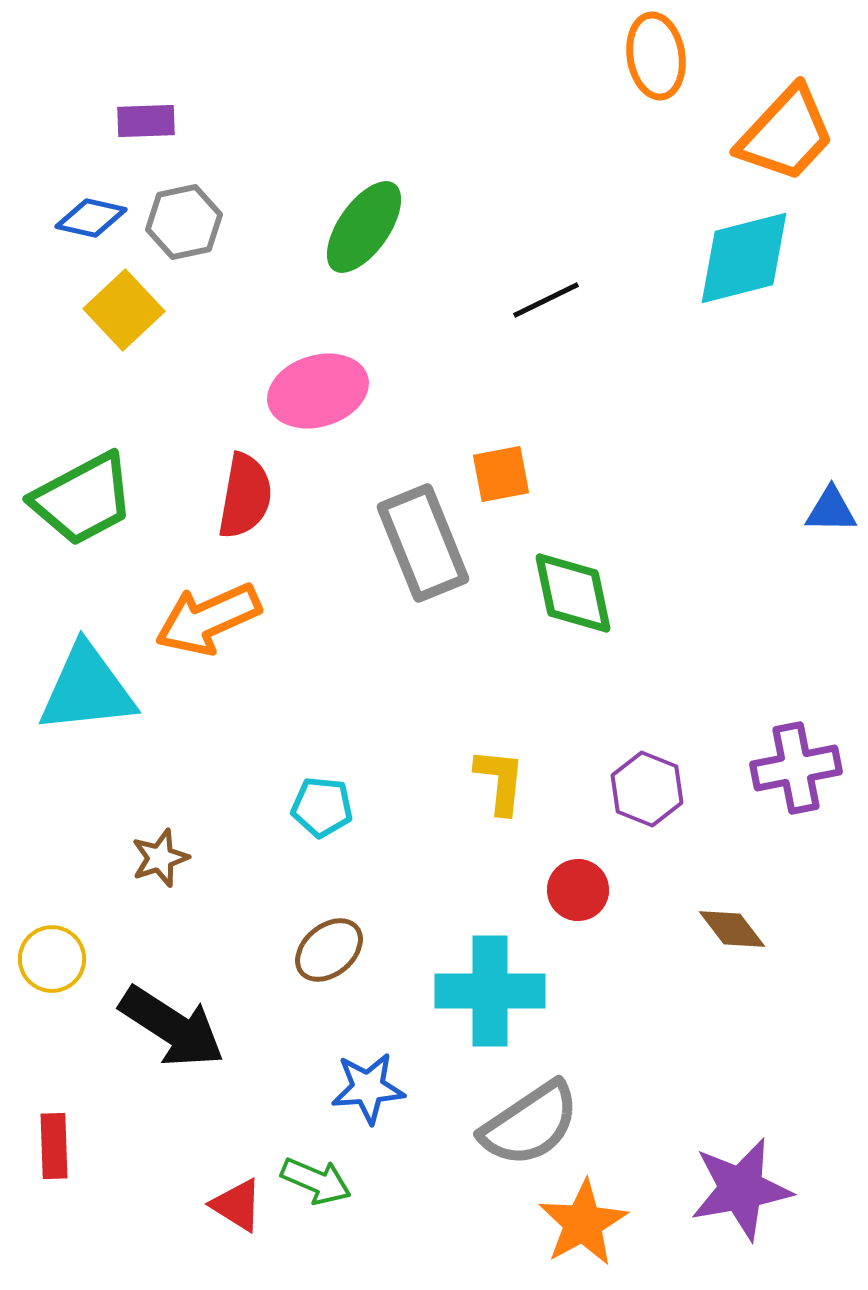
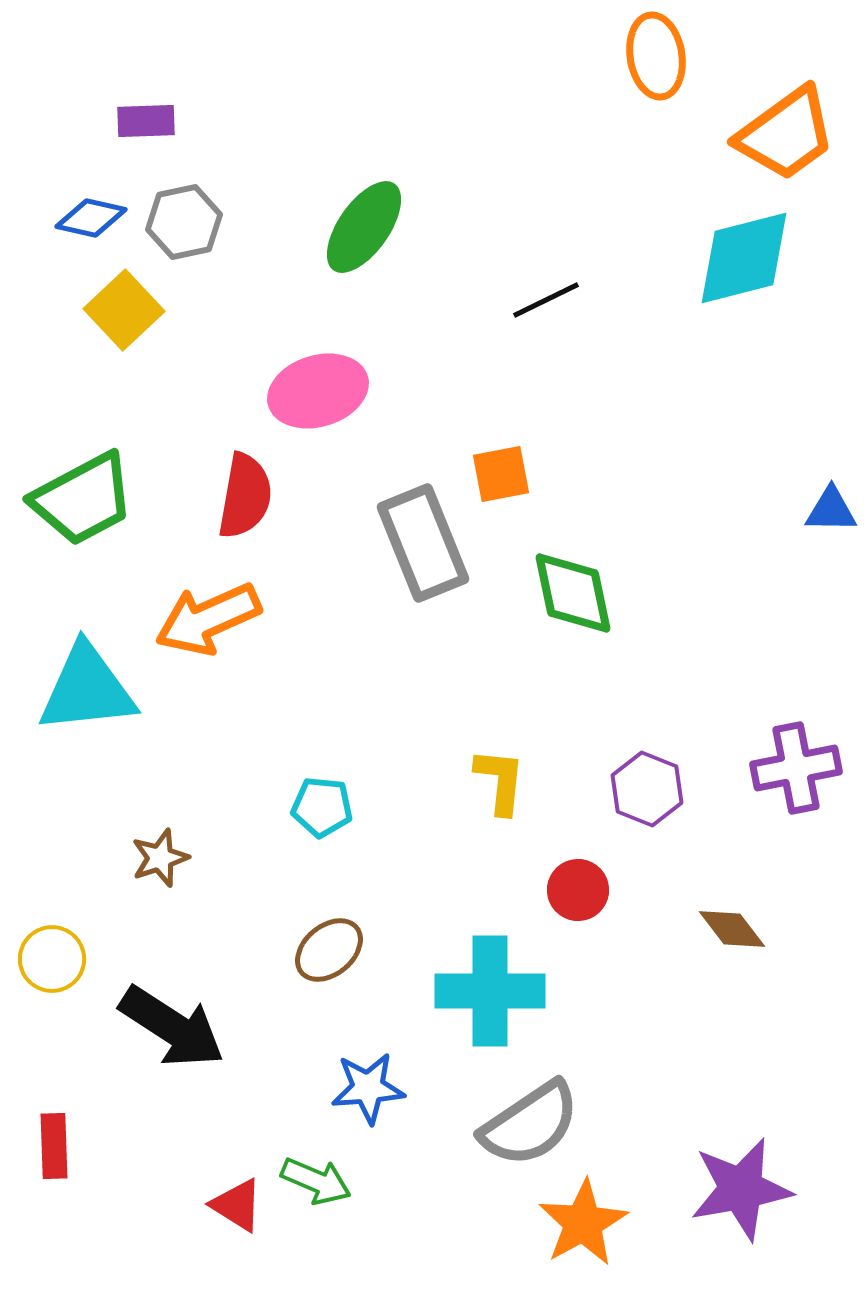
orange trapezoid: rotated 11 degrees clockwise
